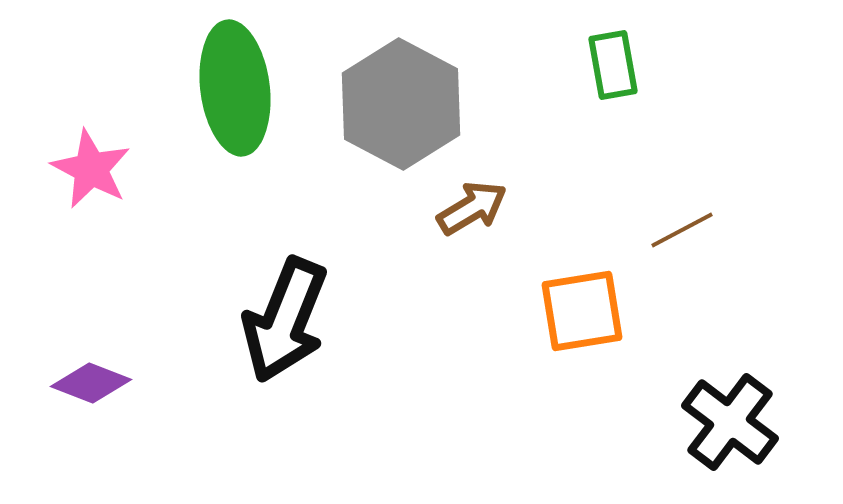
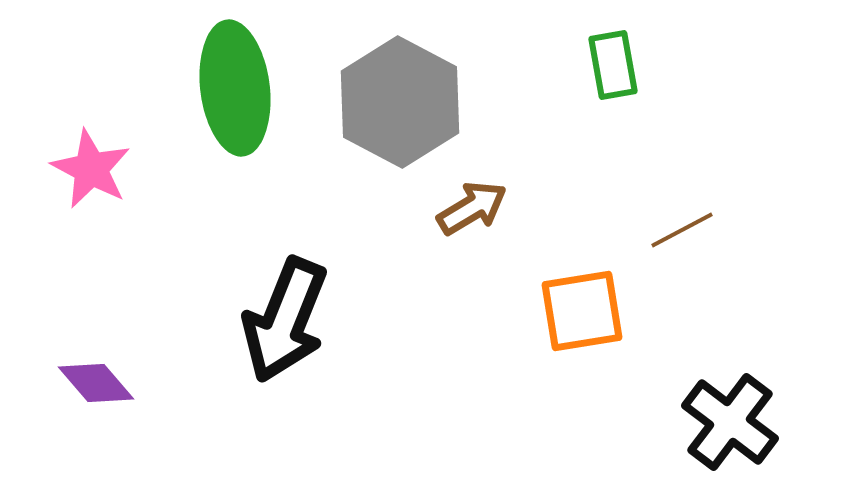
gray hexagon: moved 1 px left, 2 px up
purple diamond: moved 5 px right; rotated 28 degrees clockwise
